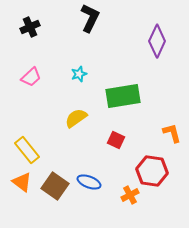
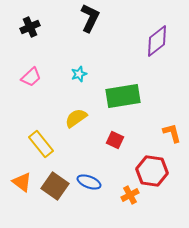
purple diamond: rotated 28 degrees clockwise
red square: moved 1 px left
yellow rectangle: moved 14 px right, 6 px up
